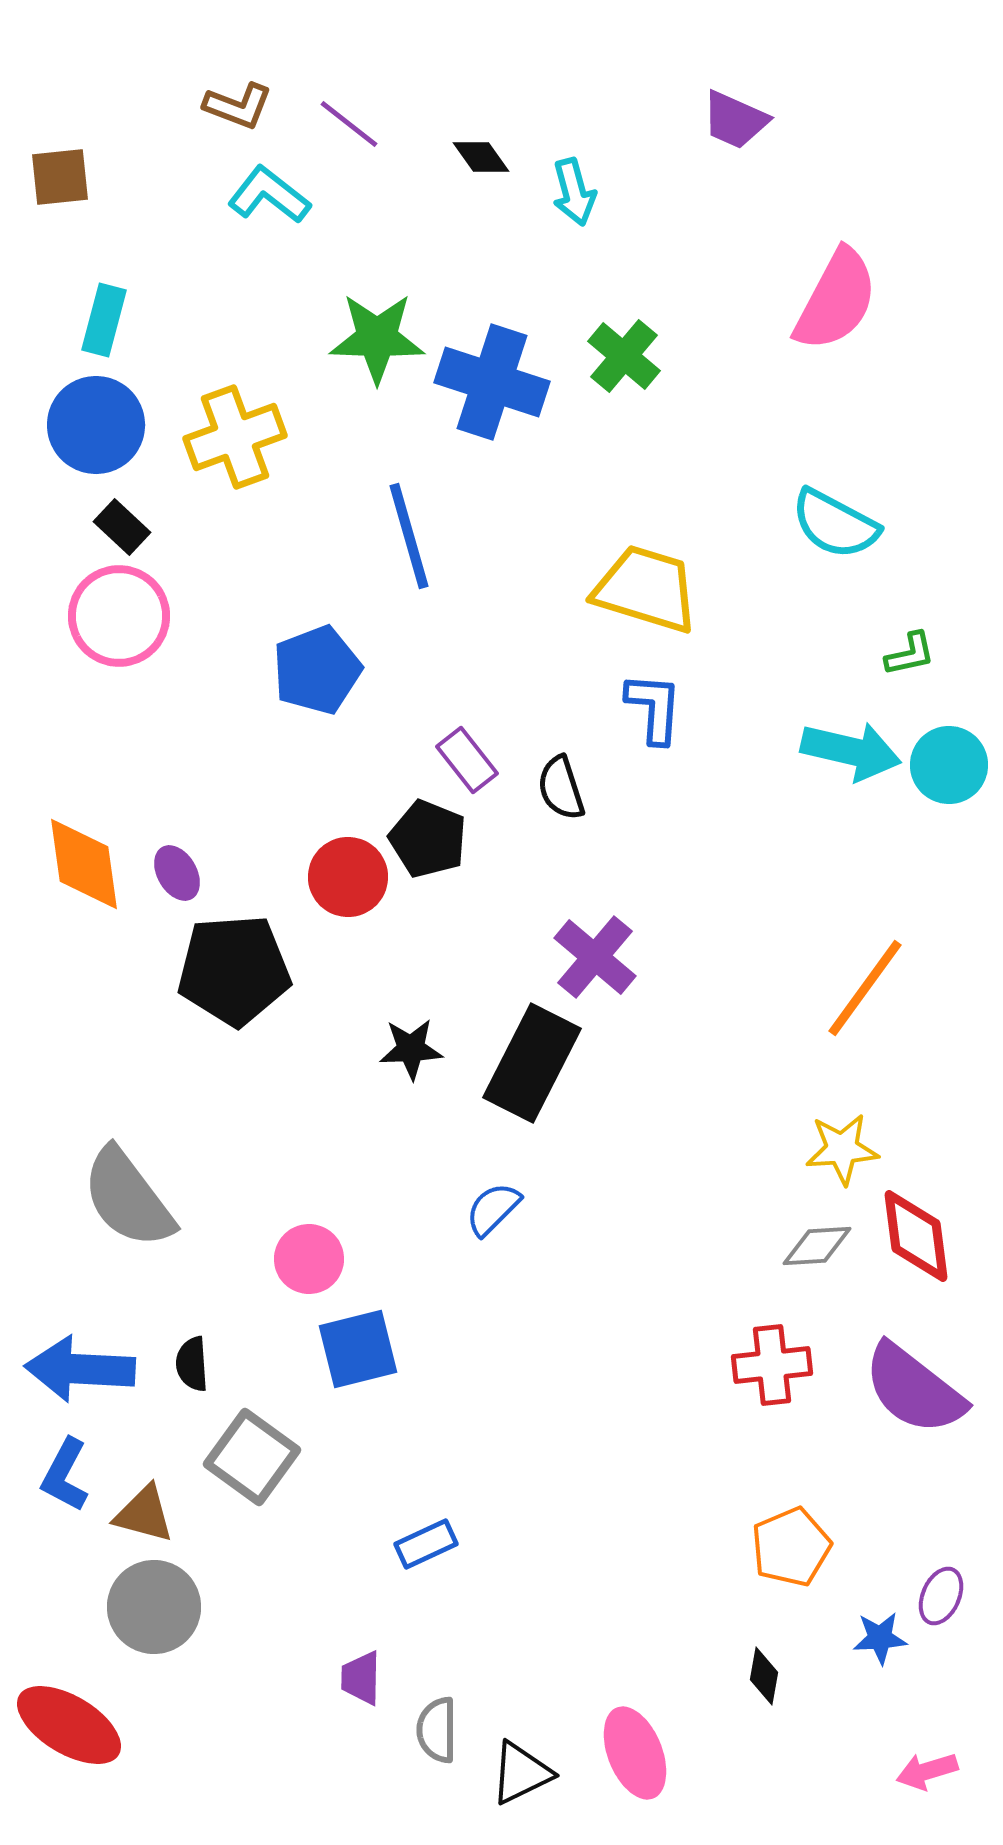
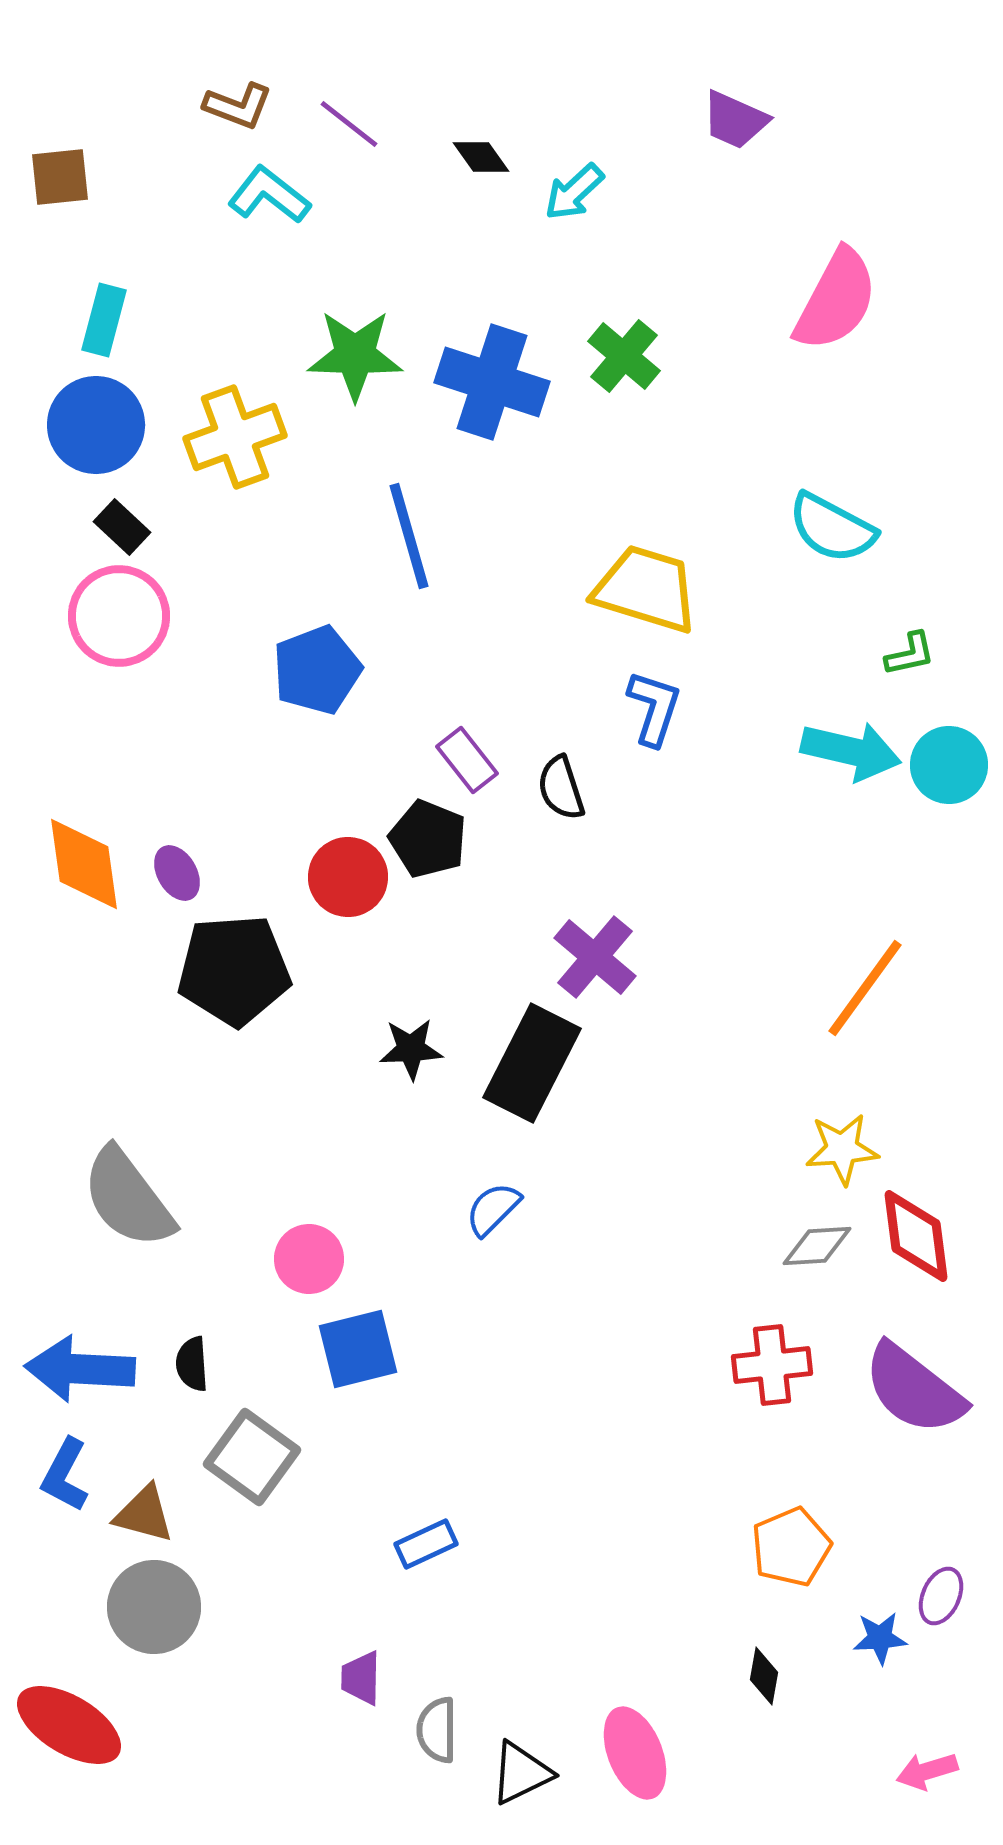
cyan arrow at (574, 192): rotated 62 degrees clockwise
green star at (377, 338): moved 22 px left, 17 px down
cyan semicircle at (835, 524): moved 3 px left, 4 px down
blue L-shape at (654, 708): rotated 14 degrees clockwise
